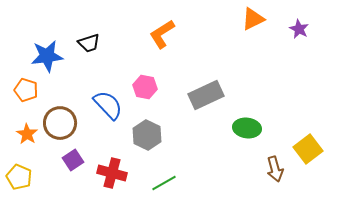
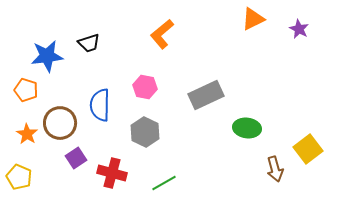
orange L-shape: rotated 8 degrees counterclockwise
blue semicircle: moved 8 px left; rotated 136 degrees counterclockwise
gray hexagon: moved 2 px left, 3 px up
purple square: moved 3 px right, 2 px up
